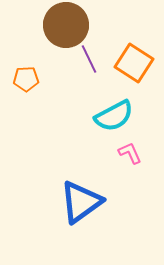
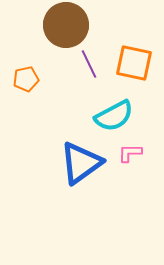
purple line: moved 5 px down
orange square: rotated 21 degrees counterclockwise
orange pentagon: rotated 10 degrees counterclockwise
pink L-shape: rotated 65 degrees counterclockwise
blue triangle: moved 39 px up
